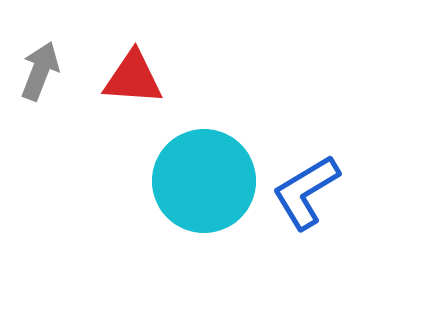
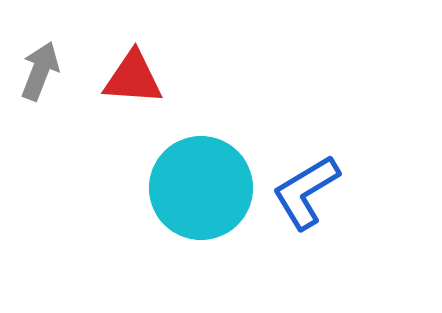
cyan circle: moved 3 px left, 7 px down
